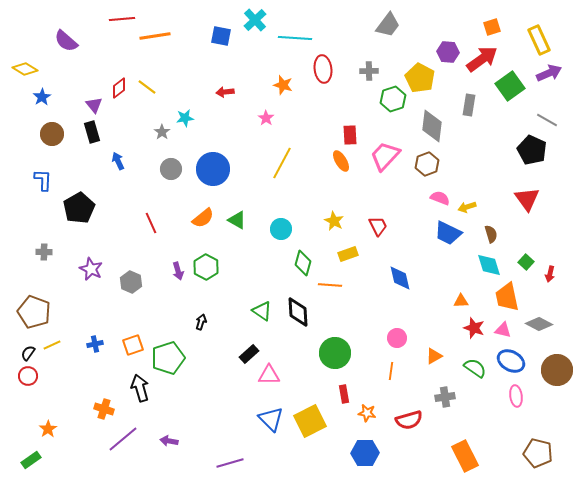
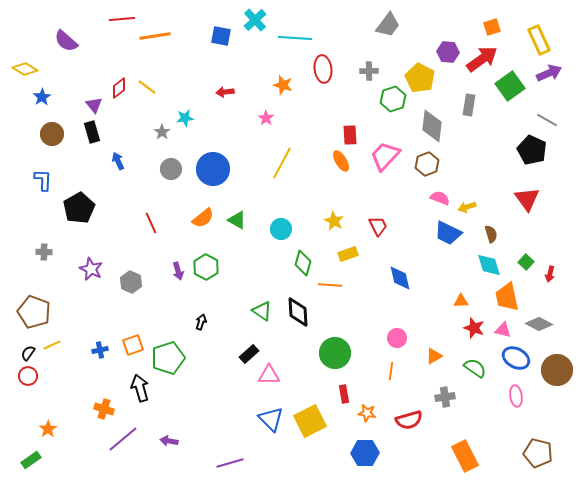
blue cross at (95, 344): moved 5 px right, 6 px down
blue ellipse at (511, 361): moved 5 px right, 3 px up
